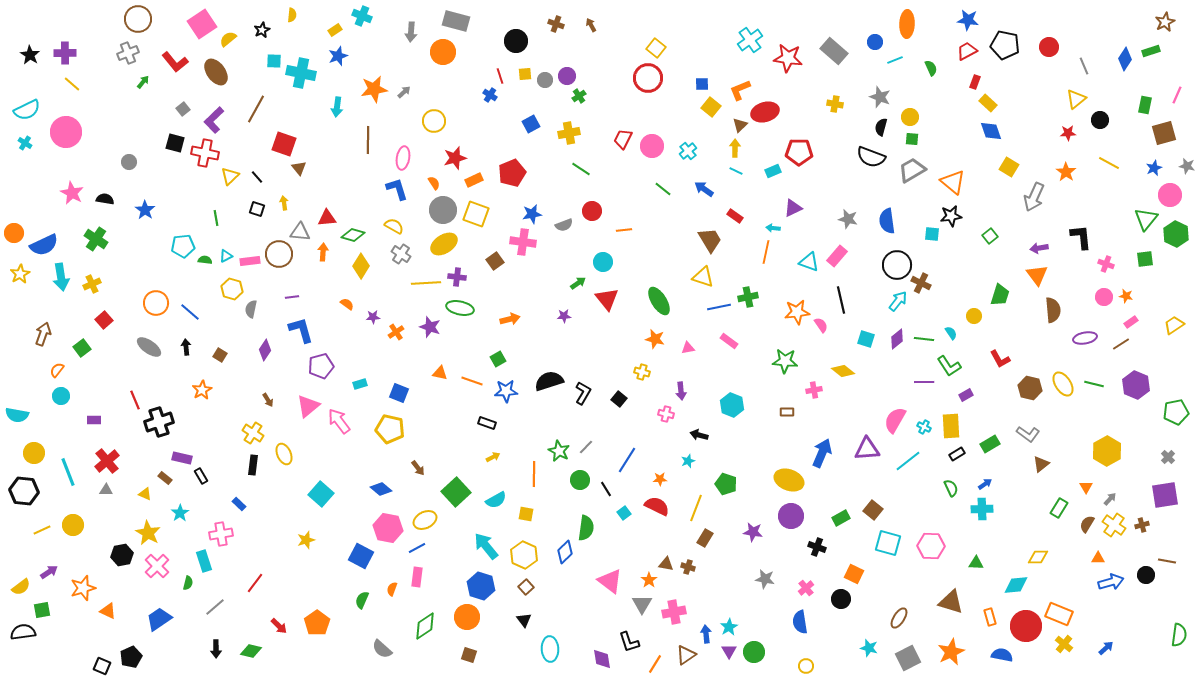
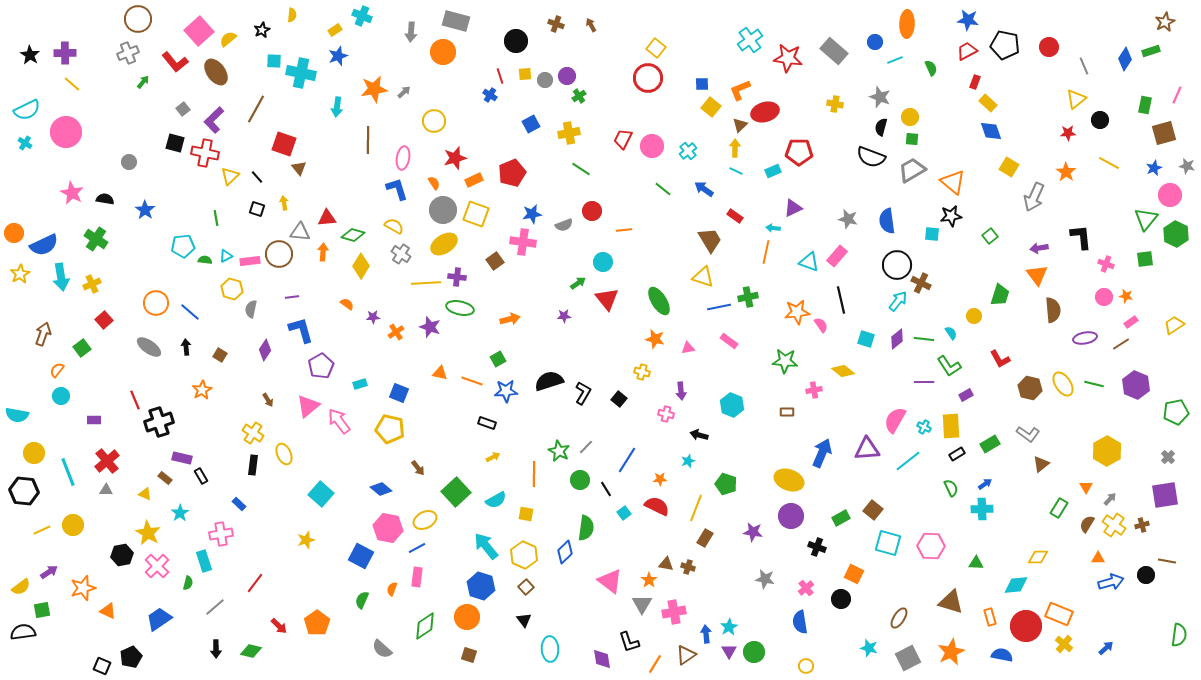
pink square at (202, 24): moved 3 px left, 7 px down; rotated 8 degrees counterclockwise
purple pentagon at (321, 366): rotated 15 degrees counterclockwise
